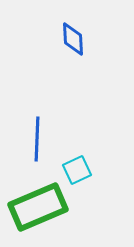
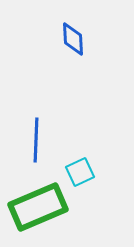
blue line: moved 1 px left, 1 px down
cyan square: moved 3 px right, 2 px down
